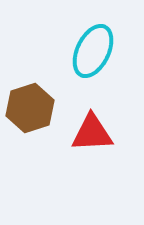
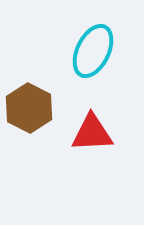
brown hexagon: moved 1 px left; rotated 15 degrees counterclockwise
